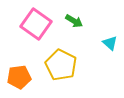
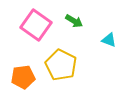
pink square: moved 1 px down
cyan triangle: moved 1 px left, 3 px up; rotated 21 degrees counterclockwise
orange pentagon: moved 4 px right
